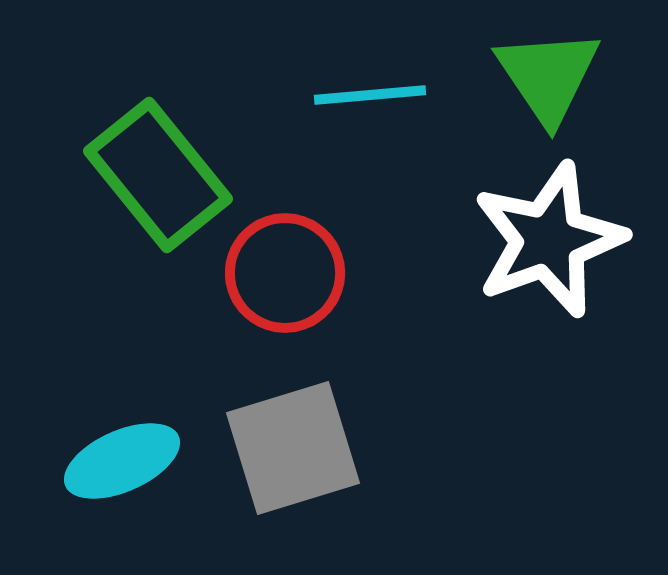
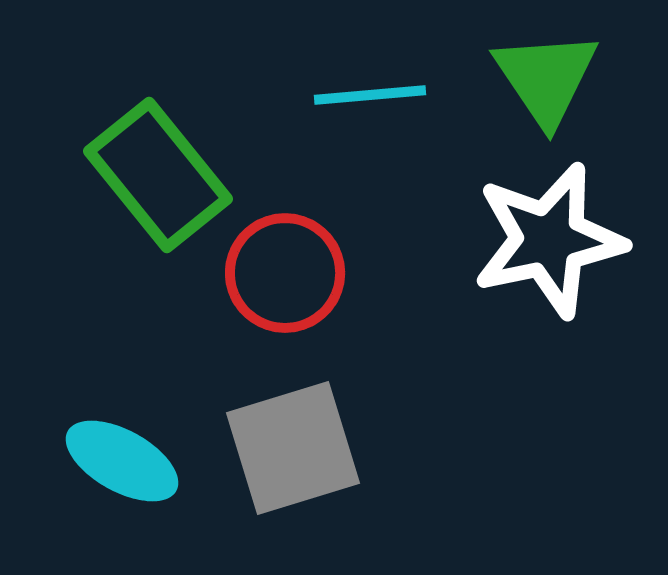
green triangle: moved 2 px left, 2 px down
white star: rotated 8 degrees clockwise
cyan ellipse: rotated 53 degrees clockwise
